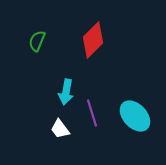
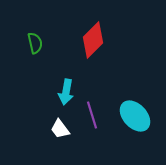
green semicircle: moved 2 px left, 2 px down; rotated 145 degrees clockwise
purple line: moved 2 px down
